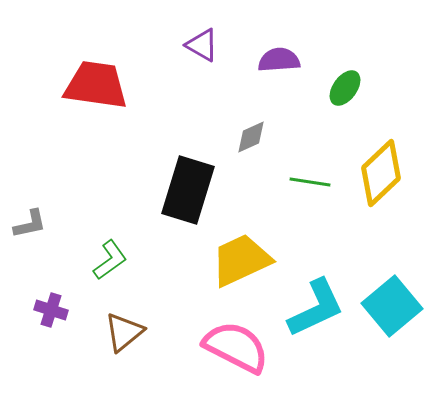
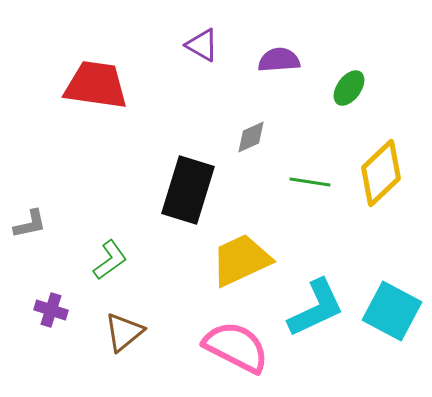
green ellipse: moved 4 px right
cyan square: moved 5 px down; rotated 22 degrees counterclockwise
